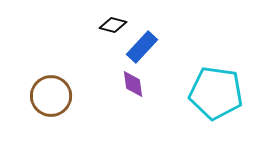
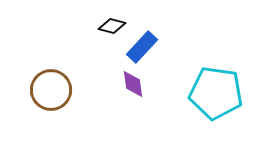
black diamond: moved 1 px left, 1 px down
brown circle: moved 6 px up
